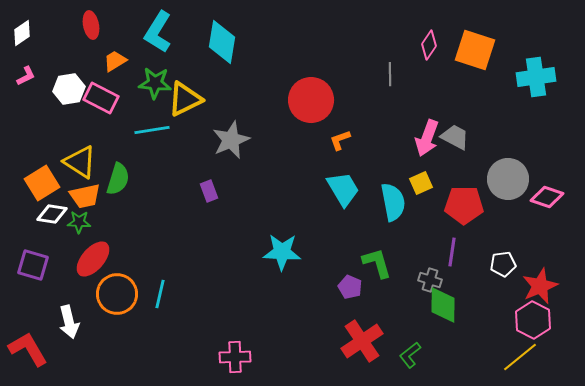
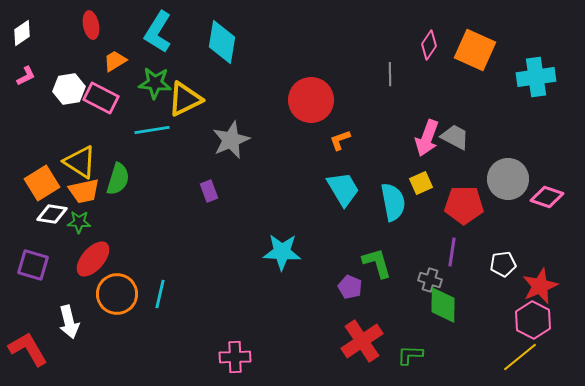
orange square at (475, 50): rotated 6 degrees clockwise
orange trapezoid at (85, 196): moved 1 px left, 5 px up
green L-shape at (410, 355): rotated 40 degrees clockwise
